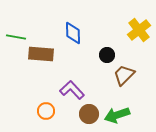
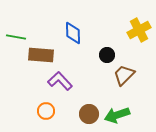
yellow cross: rotated 10 degrees clockwise
brown rectangle: moved 1 px down
purple L-shape: moved 12 px left, 9 px up
